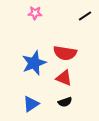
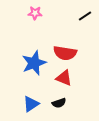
black semicircle: moved 6 px left, 1 px down
